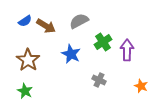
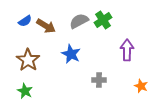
green cross: moved 22 px up
gray cross: rotated 24 degrees counterclockwise
